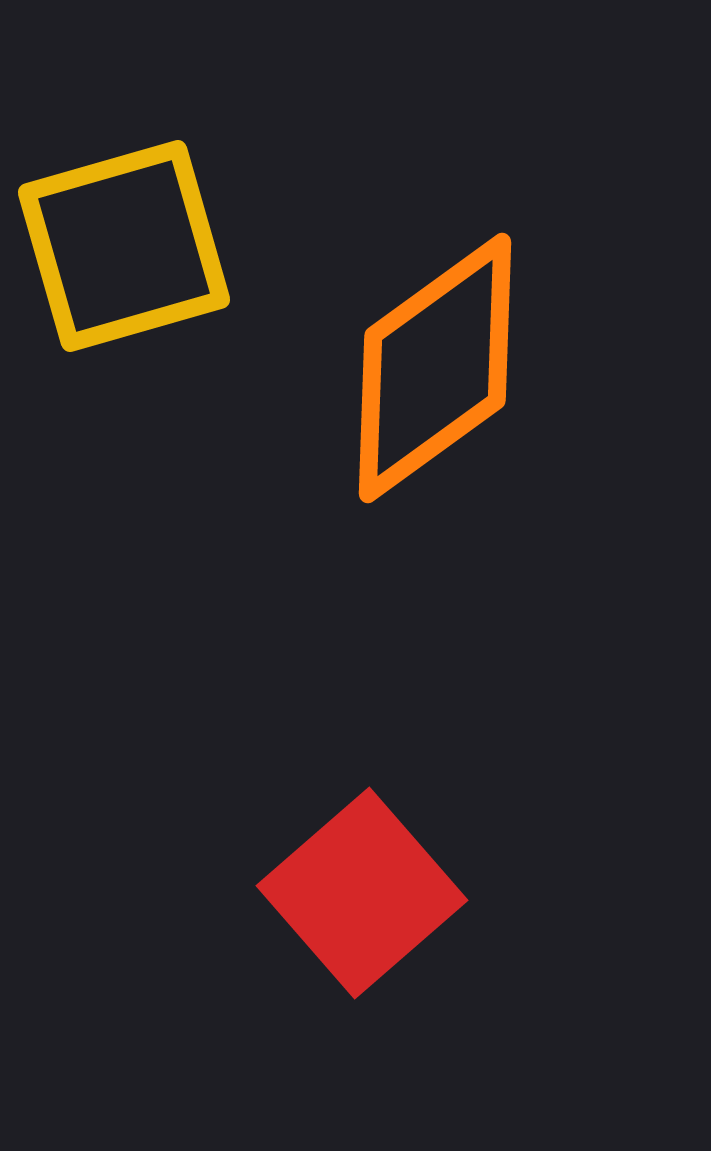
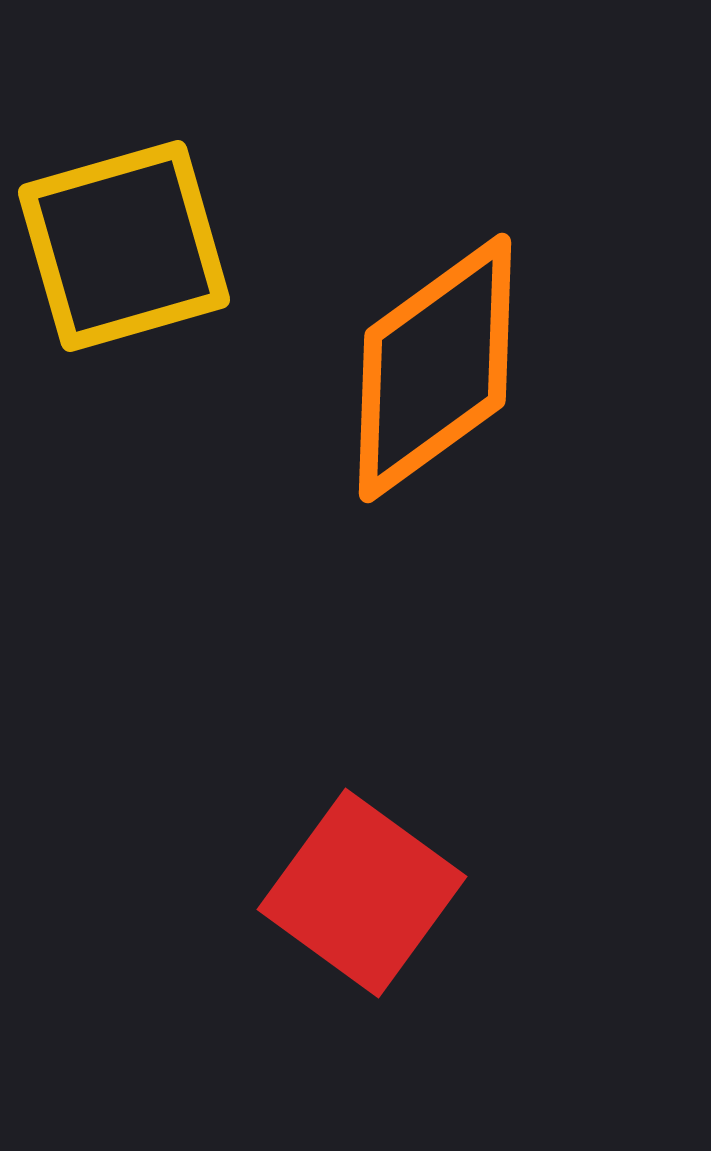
red square: rotated 13 degrees counterclockwise
